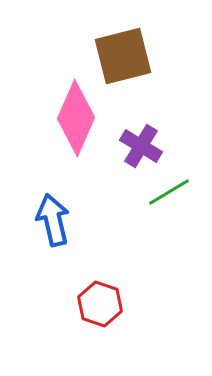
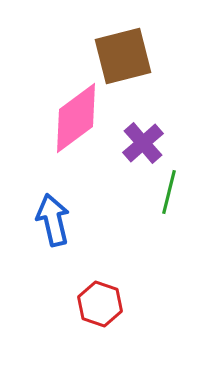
pink diamond: rotated 30 degrees clockwise
purple cross: moved 2 px right, 3 px up; rotated 18 degrees clockwise
green line: rotated 45 degrees counterclockwise
